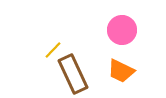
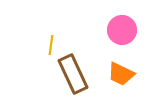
yellow line: moved 2 px left, 5 px up; rotated 36 degrees counterclockwise
orange trapezoid: moved 3 px down
